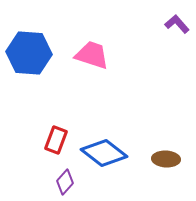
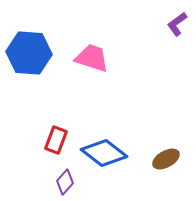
purple L-shape: rotated 85 degrees counterclockwise
pink trapezoid: moved 3 px down
brown ellipse: rotated 32 degrees counterclockwise
